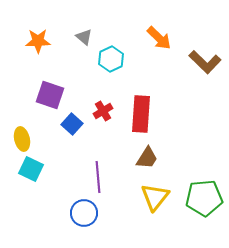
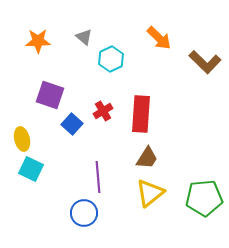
yellow triangle: moved 5 px left, 4 px up; rotated 12 degrees clockwise
